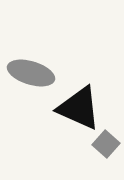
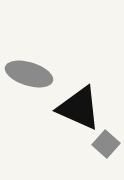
gray ellipse: moved 2 px left, 1 px down
